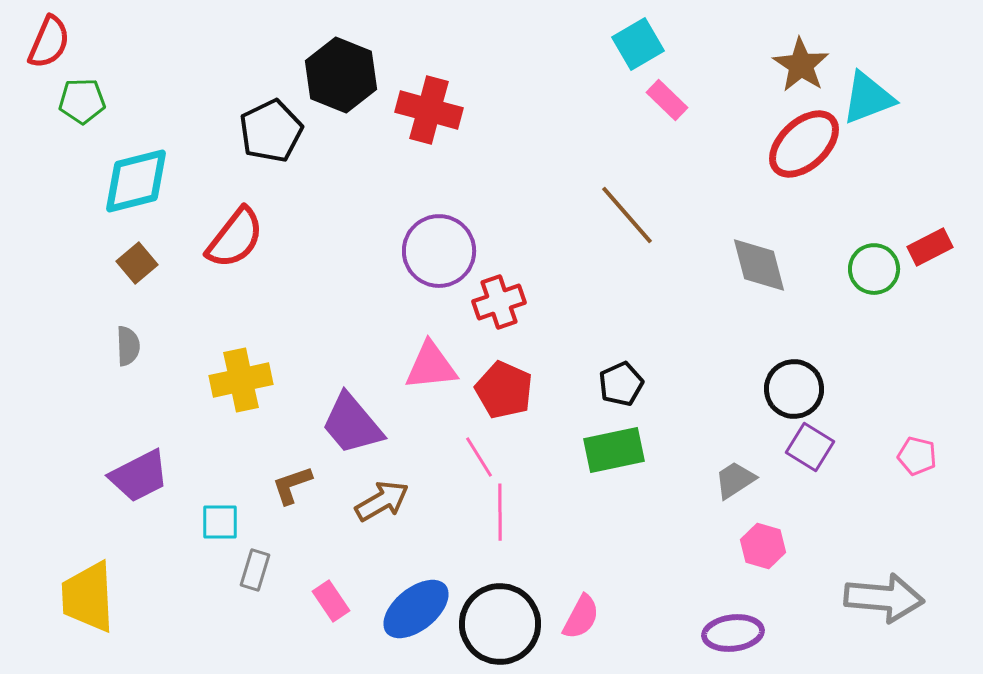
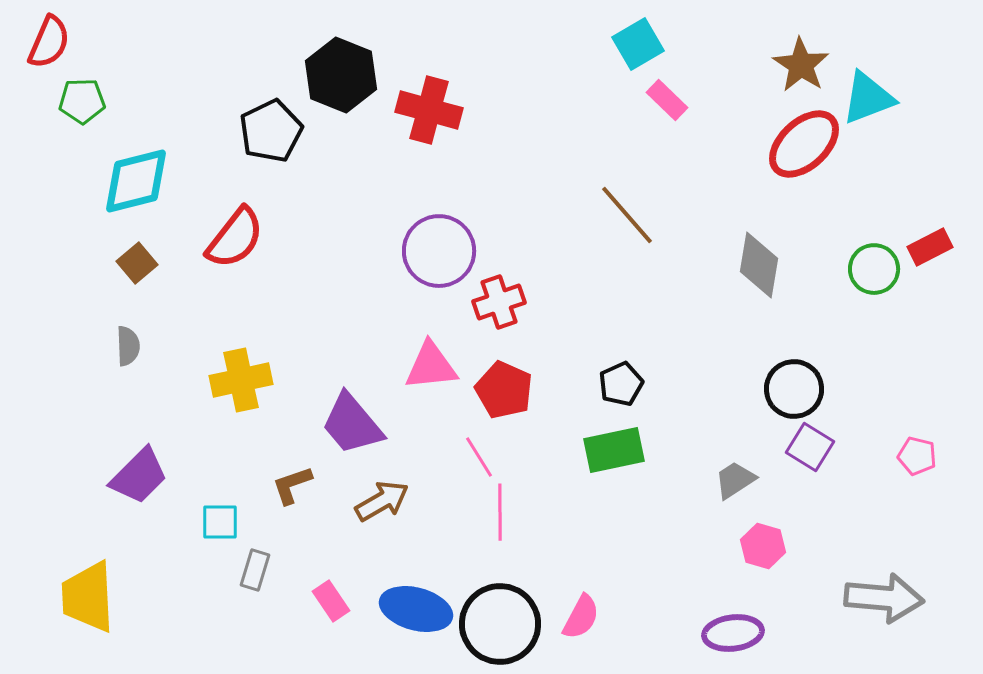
gray diamond at (759, 265): rotated 24 degrees clockwise
purple trapezoid at (139, 476): rotated 18 degrees counterclockwise
blue ellipse at (416, 609): rotated 54 degrees clockwise
